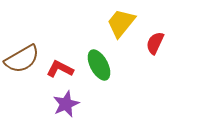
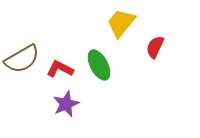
red semicircle: moved 4 px down
